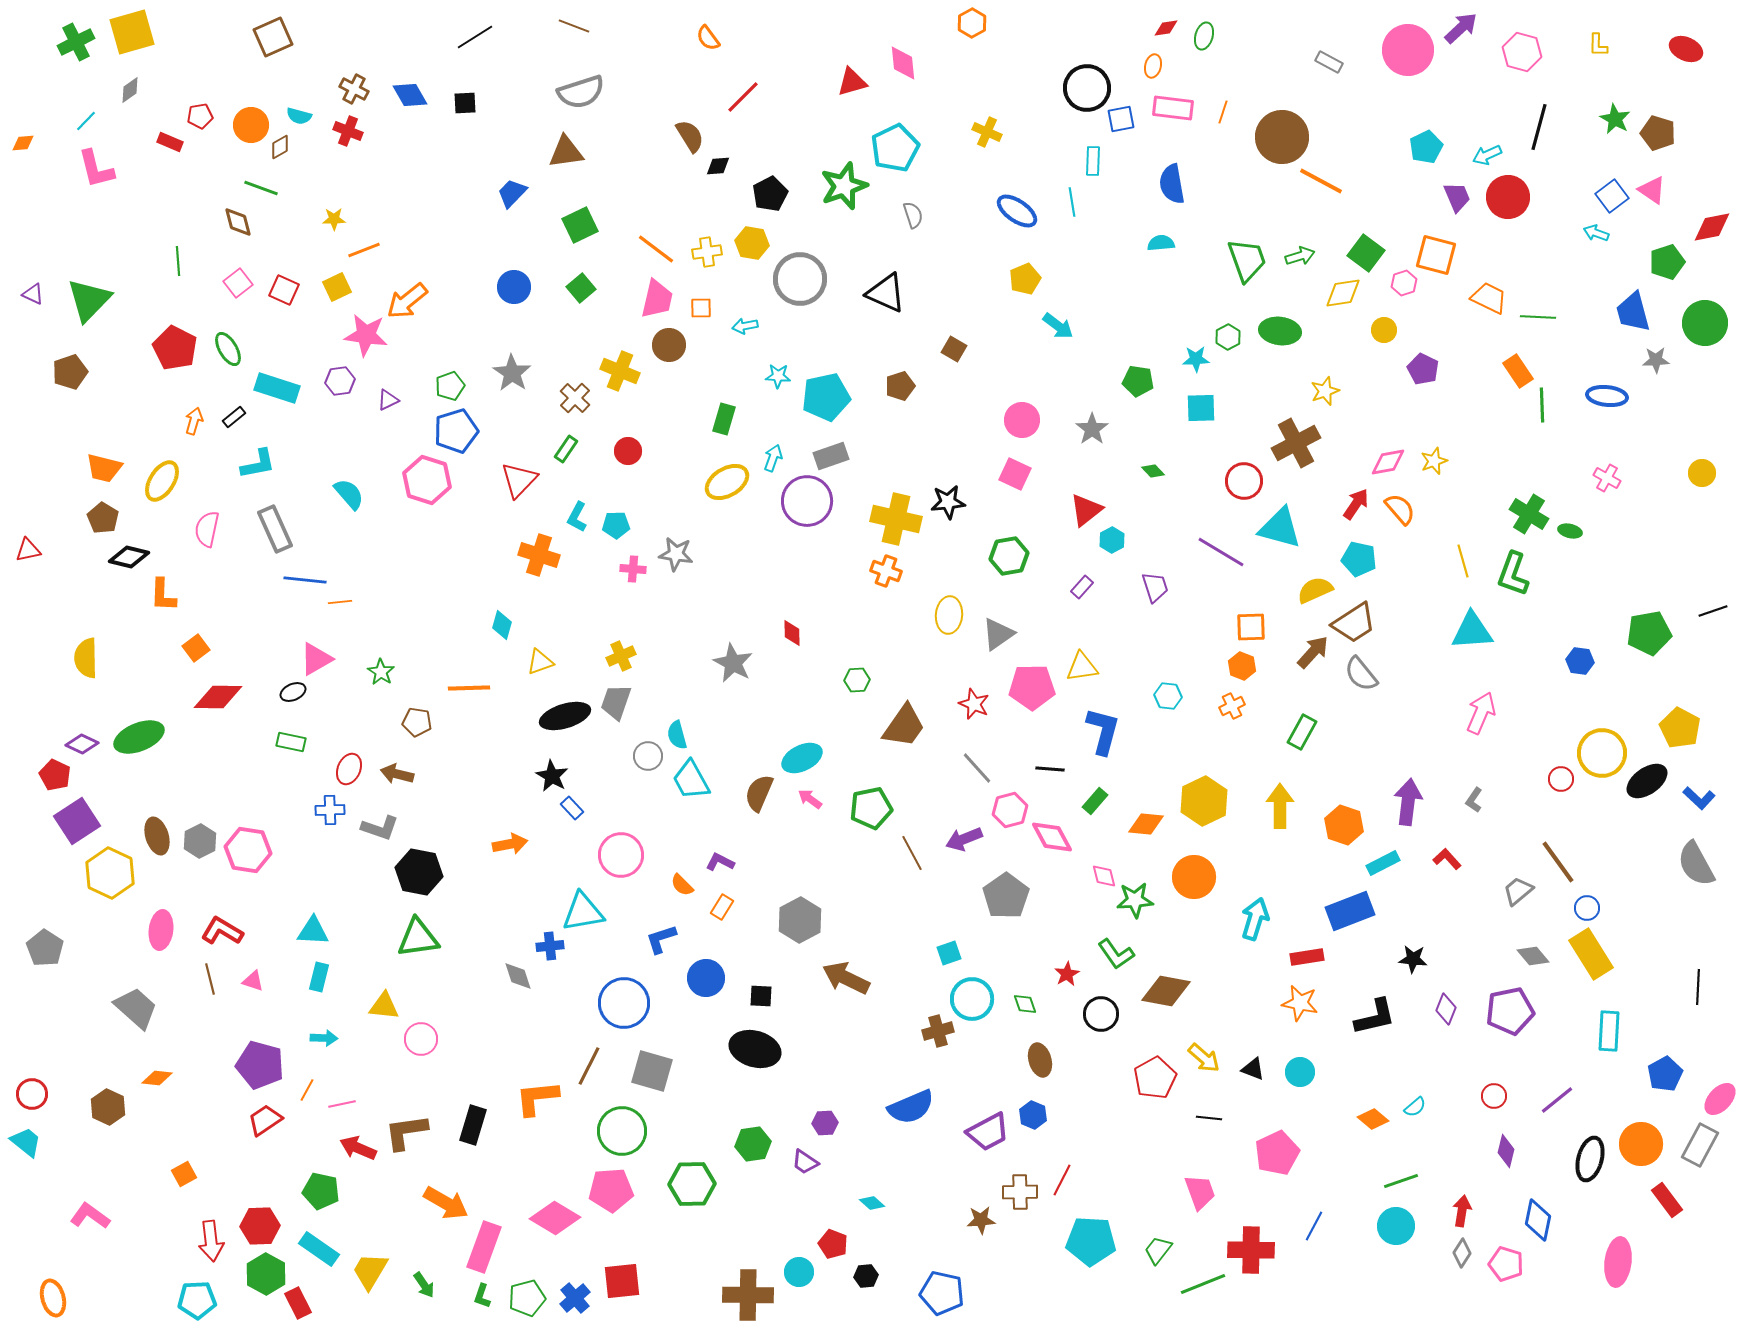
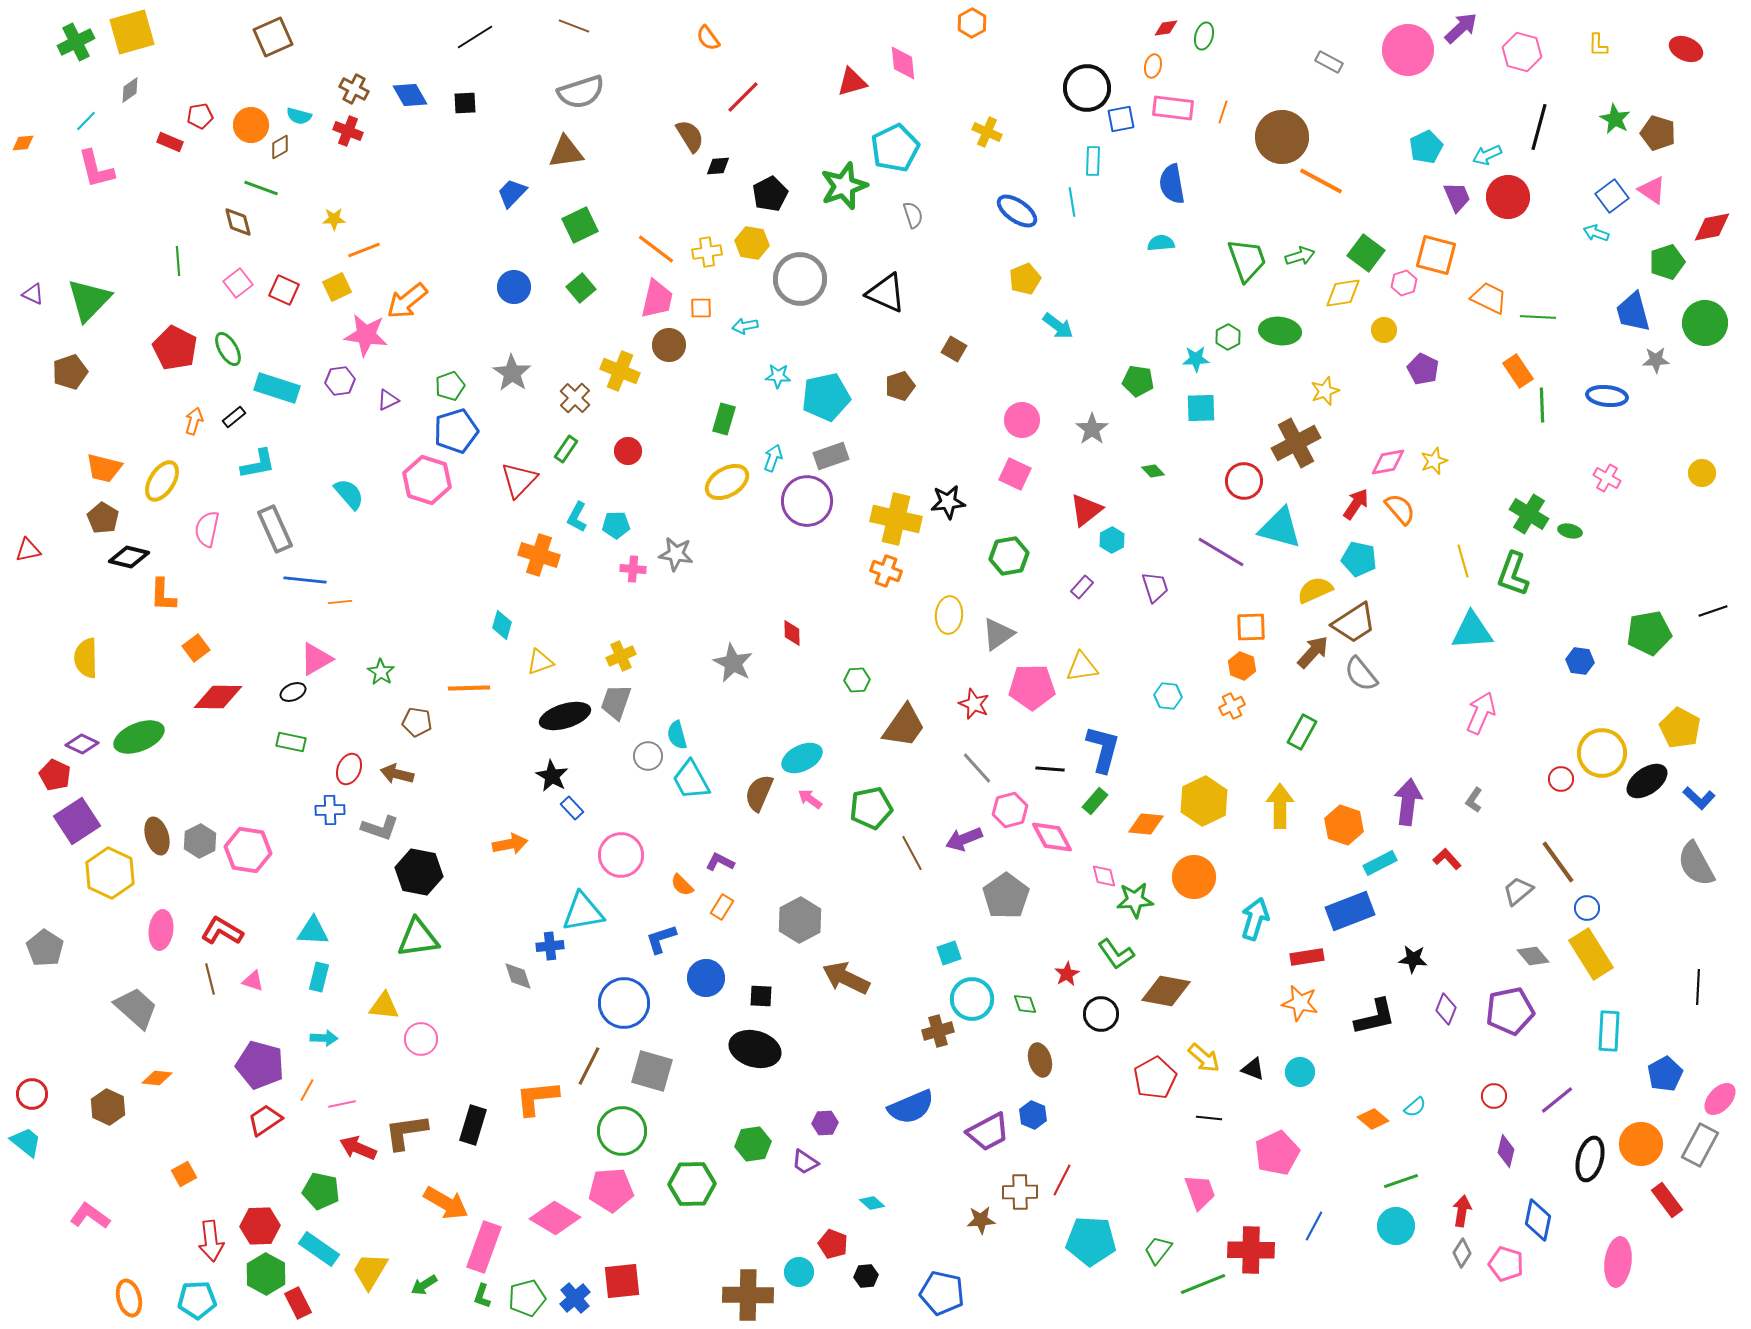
blue L-shape at (1103, 731): moved 18 px down
cyan rectangle at (1383, 863): moved 3 px left
green arrow at (424, 1285): rotated 92 degrees clockwise
orange ellipse at (53, 1298): moved 76 px right
